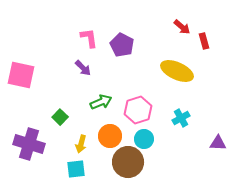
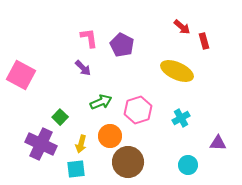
pink square: rotated 16 degrees clockwise
cyan circle: moved 44 px right, 26 px down
purple cross: moved 12 px right; rotated 8 degrees clockwise
